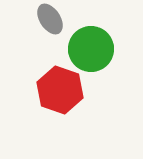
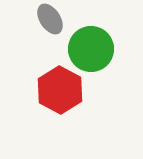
red hexagon: rotated 9 degrees clockwise
